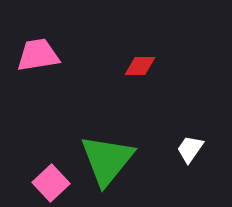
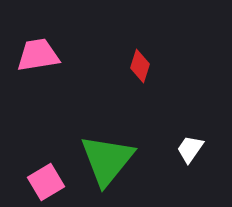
red diamond: rotated 72 degrees counterclockwise
pink square: moved 5 px left, 1 px up; rotated 12 degrees clockwise
